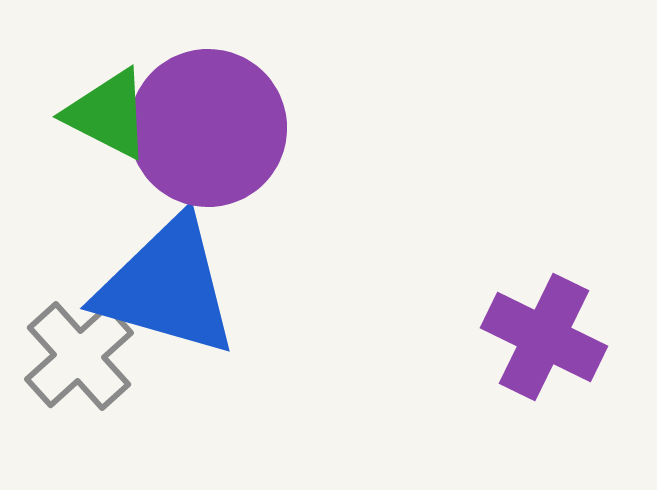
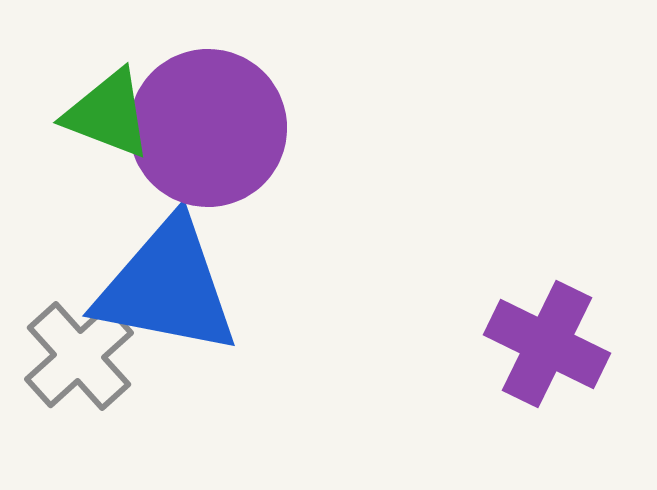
green triangle: rotated 6 degrees counterclockwise
blue triangle: rotated 5 degrees counterclockwise
purple cross: moved 3 px right, 7 px down
